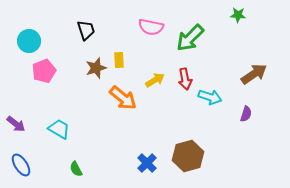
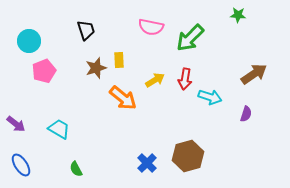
red arrow: rotated 20 degrees clockwise
